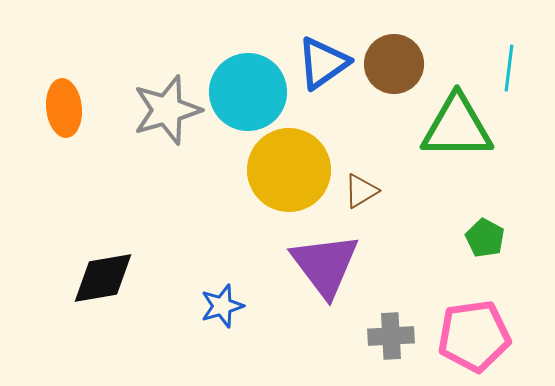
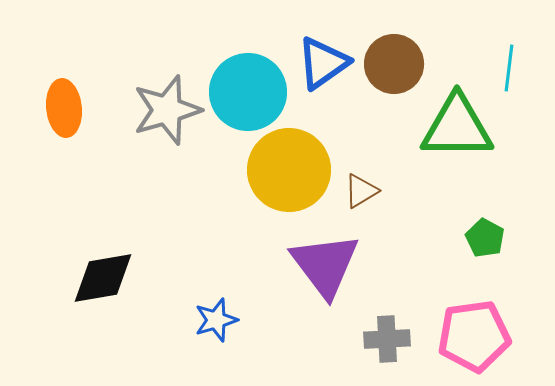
blue star: moved 6 px left, 14 px down
gray cross: moved 4 px left, 3 px down
